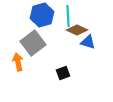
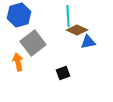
blue hexagon: moved 23 px left
blue triangle: rotated 28 degrees counterclockwise
